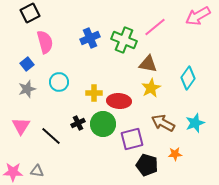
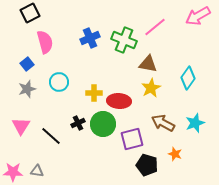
orange star: rotated 24 degrees clockwise
